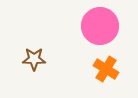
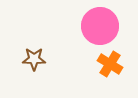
orange cross: moved 4 px right, 5 px up
